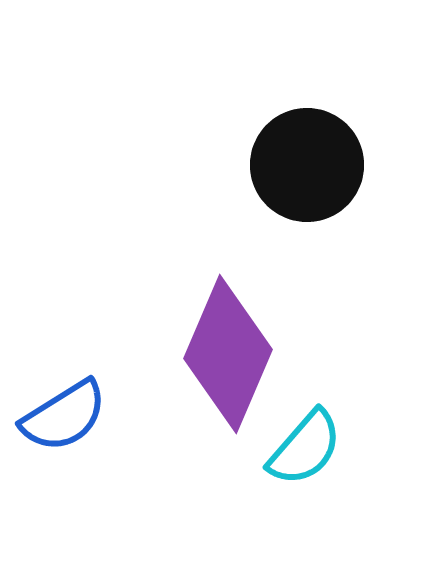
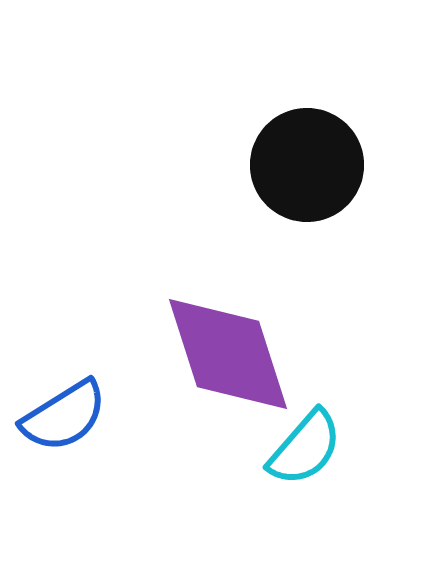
purple diamond: rotated 41 degrees counterclockwise
